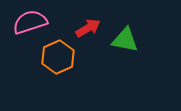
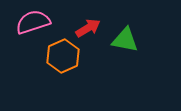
pink semicircle: moved 3 px right
orange hexagon: moved 5 px right, 1 px up
